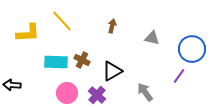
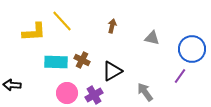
yellow L-shape: moved 6 px right, 1 px up
purple line: moved 1 px right
purple cross: moved 3 px left; rotated 18 degrees clockwise
